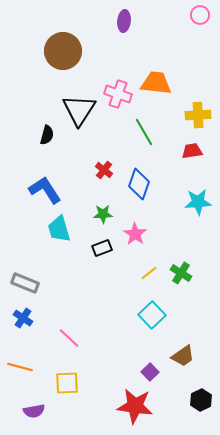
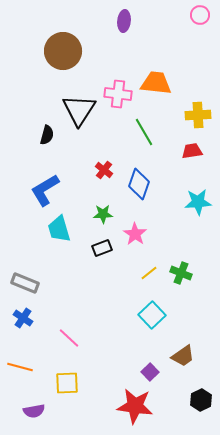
pink cross: rotated 12 degrees counterclockwise
blue L-shape: rotated 88 degrees counterclockwise
green cross: rotated 10 degrees counterclockwise
